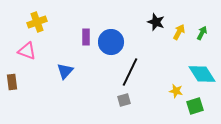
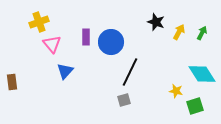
yellow cross: moved 2 px right
pink triangle: moved 25 px right, 7 px up; rotated 30 degrees clockwise
